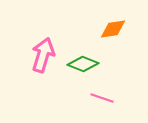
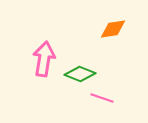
pink arrow: moved 1 px right, 4 px down; rotated 8 degrees counterclockwise
green diamond: moved 3 px left, 10 px down
